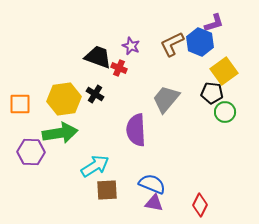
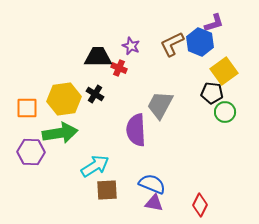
black trapezoid: rotated 20 degrees counterclockwise
gray trapezoid: moved 6 px left, 6 px down; rotated 12 degrees counterclockwise
orange square: moved 7 px right, 4 px down
